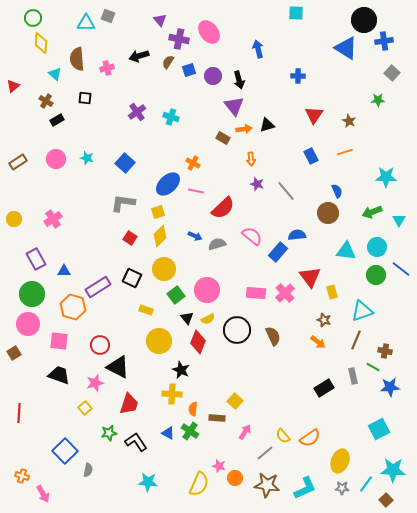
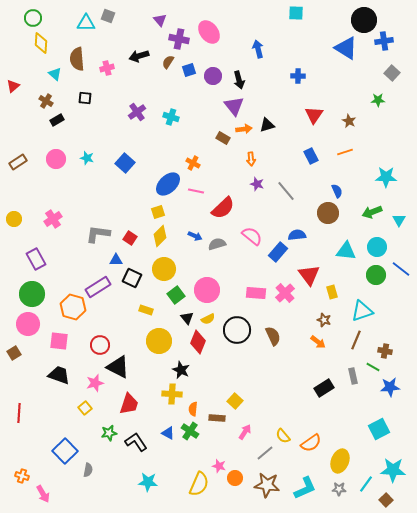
gray L-shape at (123, 203): moved 25 px left, 31 px down
blue triangle at (64, 271): moved 52 px right, 11 px up
red triangle at (310, 277): moved 1 px left, 2 px up
orange semicircle at (310, 438): moved 1 px right, 5 px down
gray star at (342, 488): moved 3 px left, 1 px down
